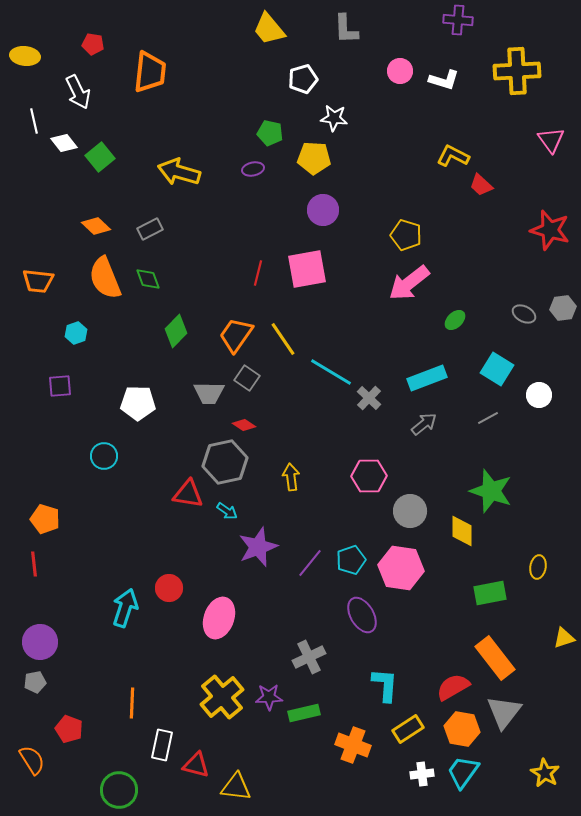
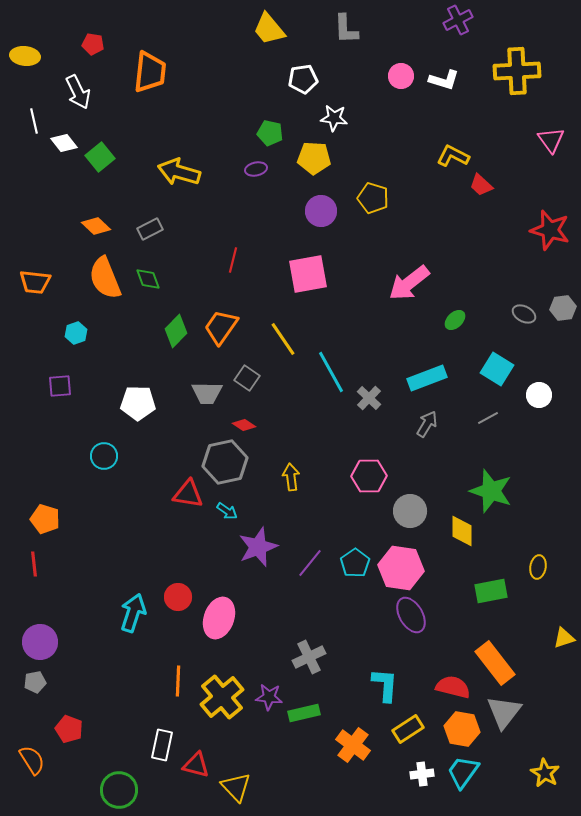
purple cross at (458, 20): rotated 32 degrees counterclockwise
pink circle at (400, 71): moved 1 px right, 5 px down
white pentagon at (303, 79): rotated 8 degrees clockwise
purple ellipse at (253, 169): moved 3 px right
purple circle at (323, 210): moved 2 px left, 1 px down
yellow pentagon at (406, 235): moved 33 px left, 37 px up
pink square at (307, 269): moved 1 px right, 5 px down
red line at (258, 273): moved 25 px left, 13 px up
orange trapezoid at (38, 281): moved 3 px left, 1 px down
orange trapezoid at (236, 335): moved 15 px left, 8 px up
cyan line at (331, 372): rotated 30 degrees clockwise
gray trapezoid at (209, 393): moved 2 px left
gray arrow at (424, 424): moved 3 px right; rotated 20 degrees counterclockwise
cyan pentagon at (351, 560): moved 4 px right, 3 px down; rotated 16 degrees counterclockwise
red circle at (169, 588): moved 9 px right, 9 px down
green rectangle at (490, 593): moved 1 px right, 2 px up
cyan arrow at (125, 608): moved 8 px right, 5 px down
purple ellipse at (362, 615): moved 49 px right
orange rectangle at (495, 658): moved 5 px down
red semicircle at (453, 687): rotated 44 degrees clockwise
purple star at (269, 697): rotated 8 degrees clockwise
orange line at (132, 703): moved 46 px right, 22 px up
orange cross at (353, 745): rotated 16 degrees clockwise
yellow triangle at (236, 787): rotated 40 degrees clockwise
